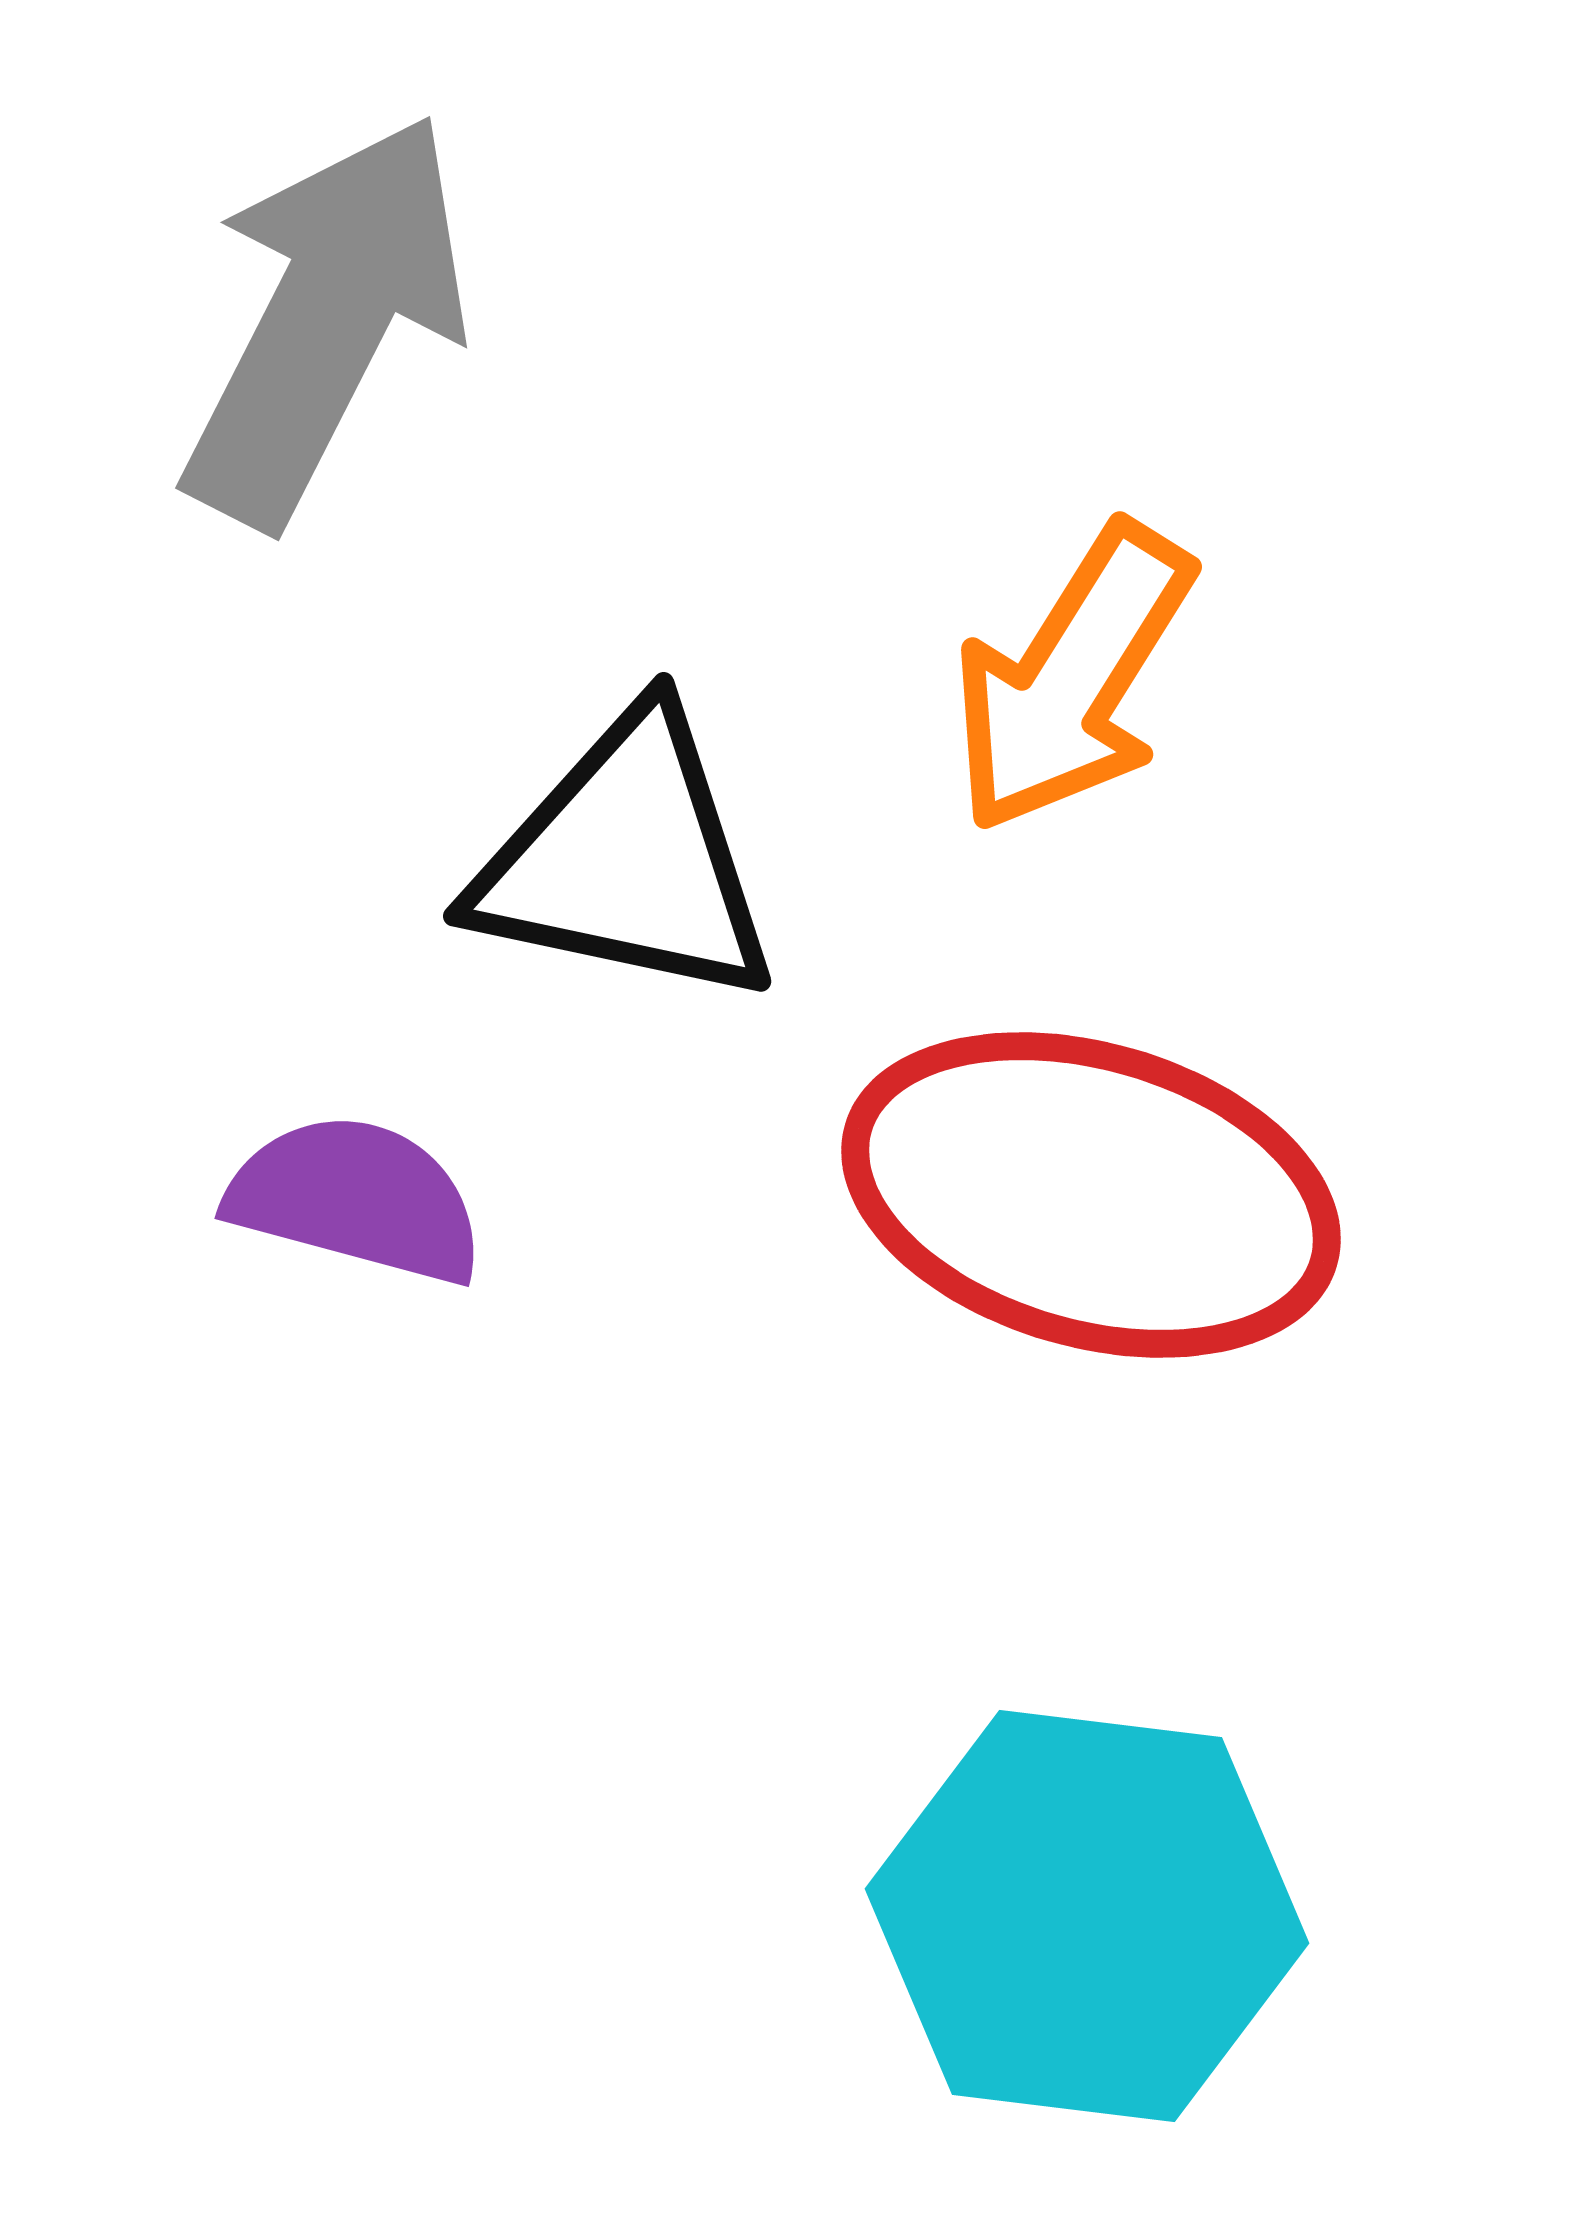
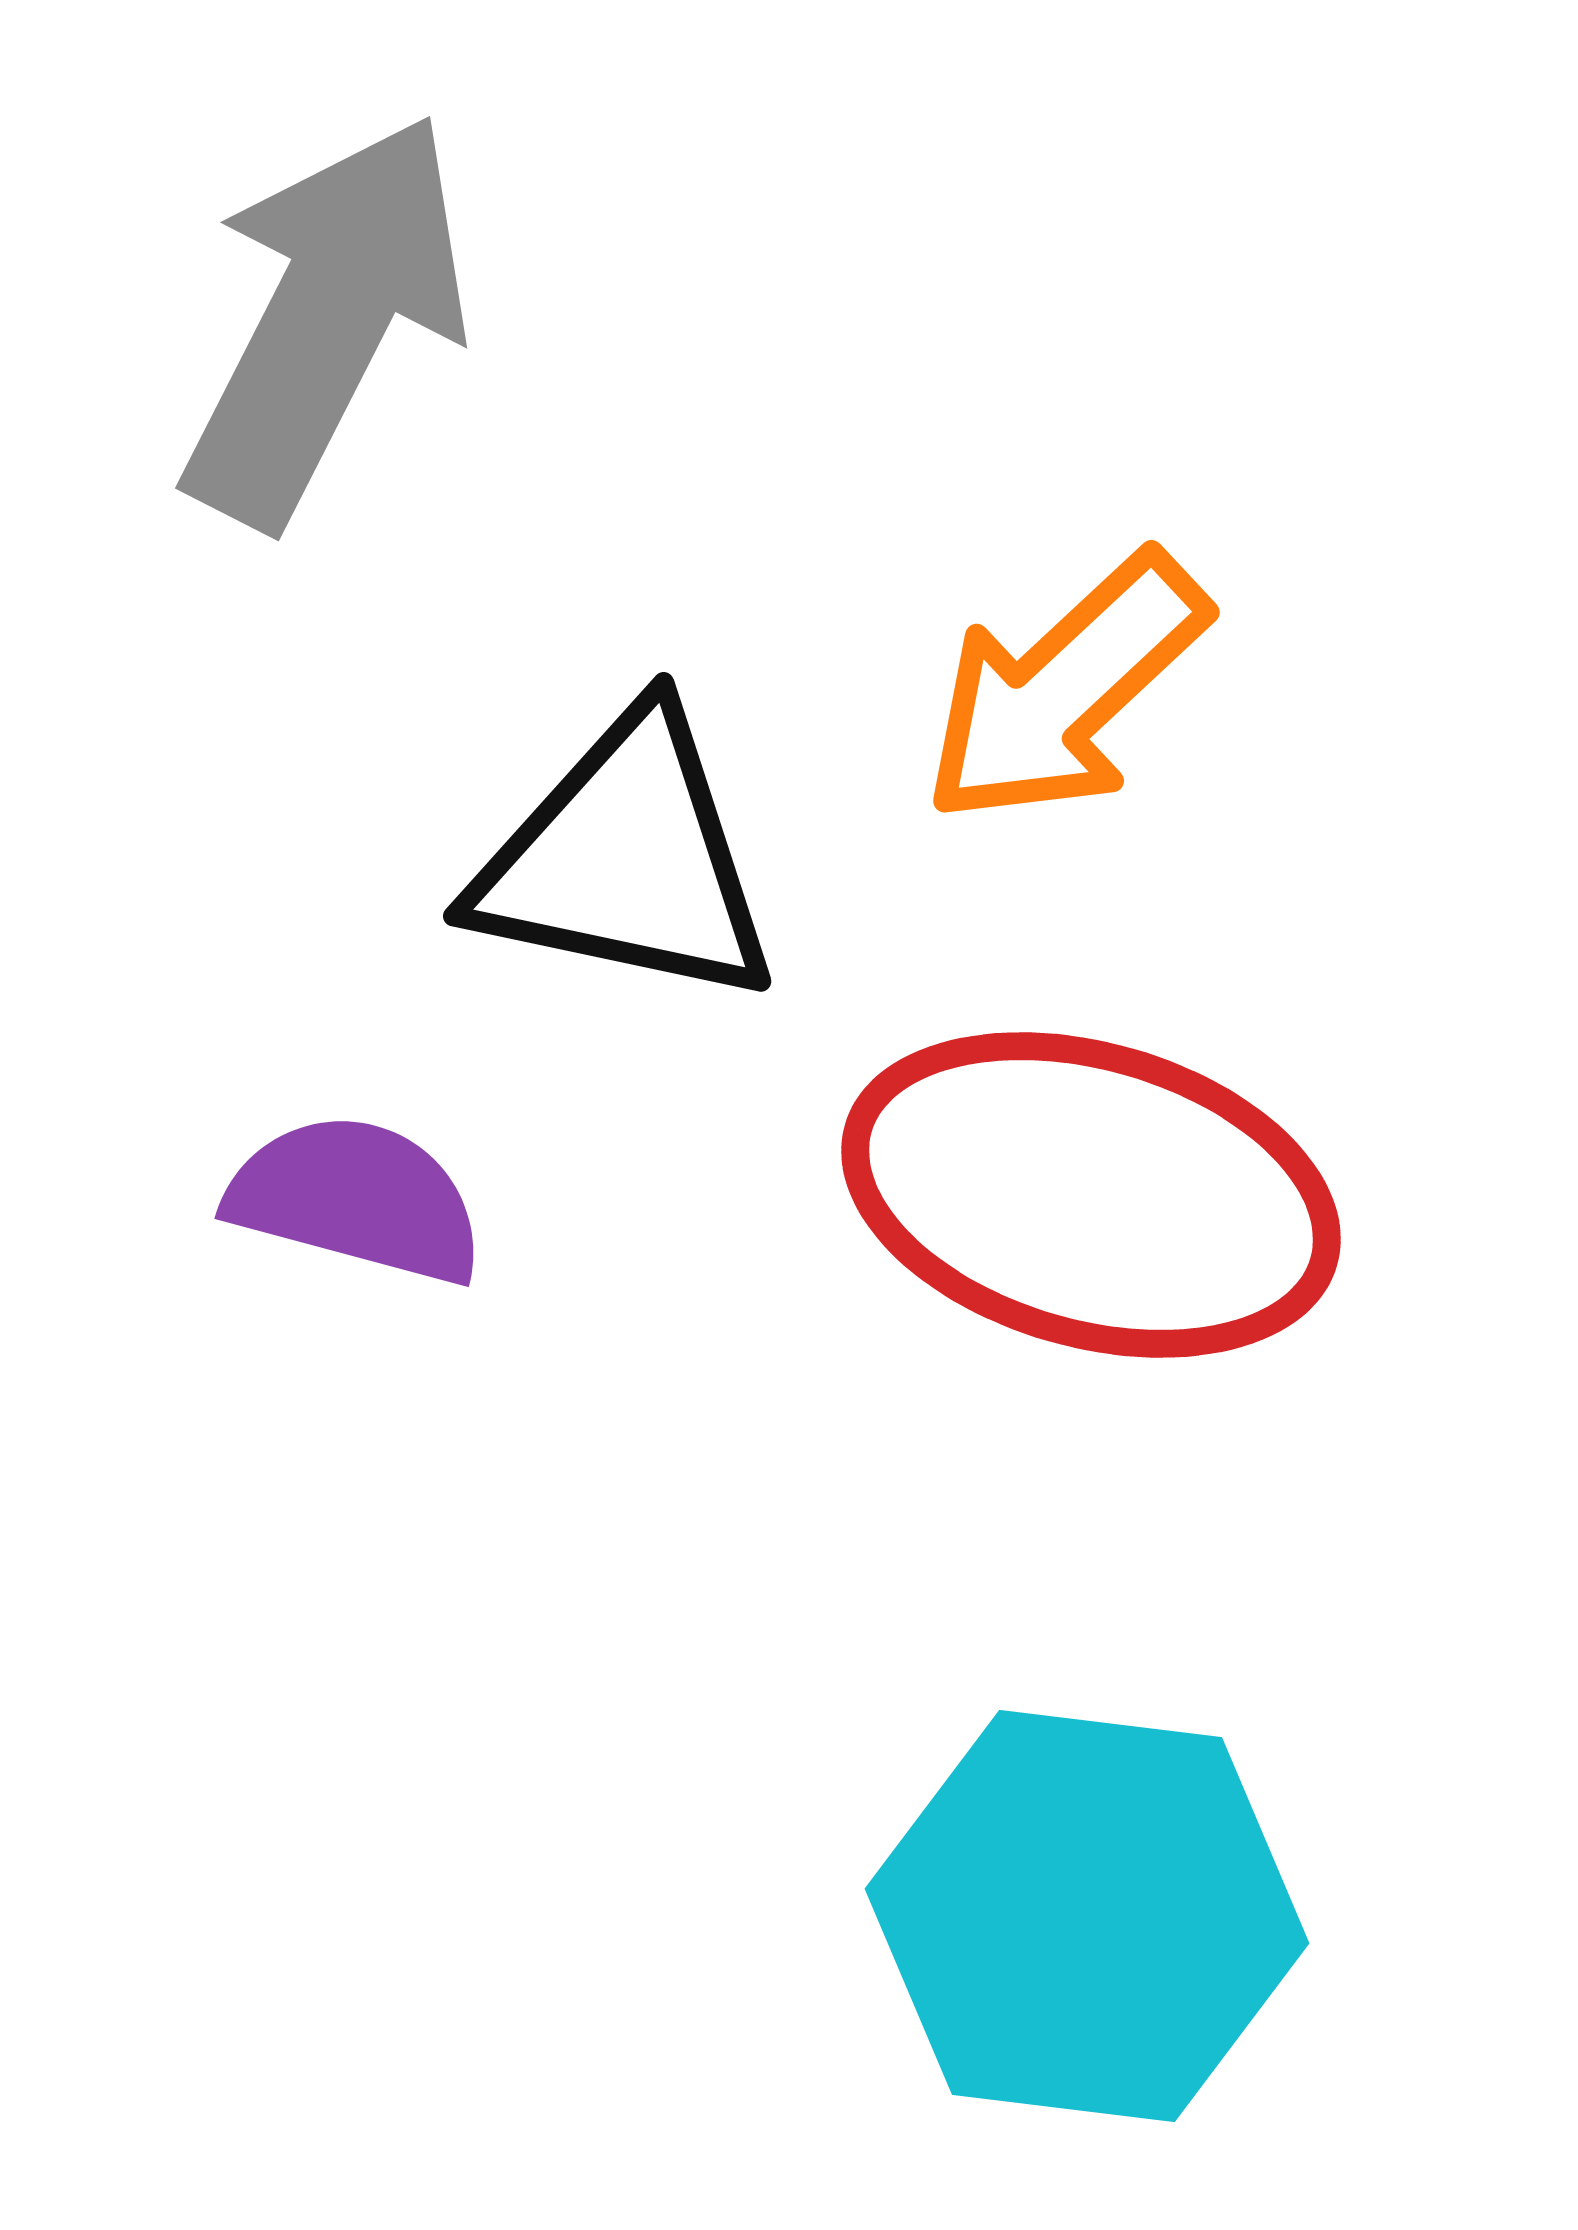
orange arrow: moved 7 px left, 11 px down; rotated 15 degrees clockwise
